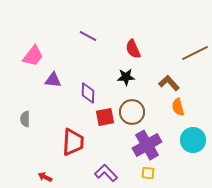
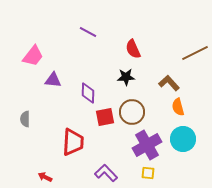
purple line: moved 4 px up
cyan circle: moved 10 px left, 1 px up
